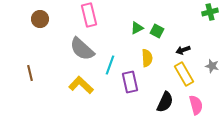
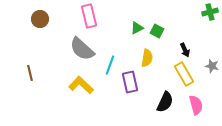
pink rectangle: moved 1 px down
black arrow: moved 2 px right; rotated 96 degrees counterclockwise
yellow semicircle: rotated 12 degrees clockwise
